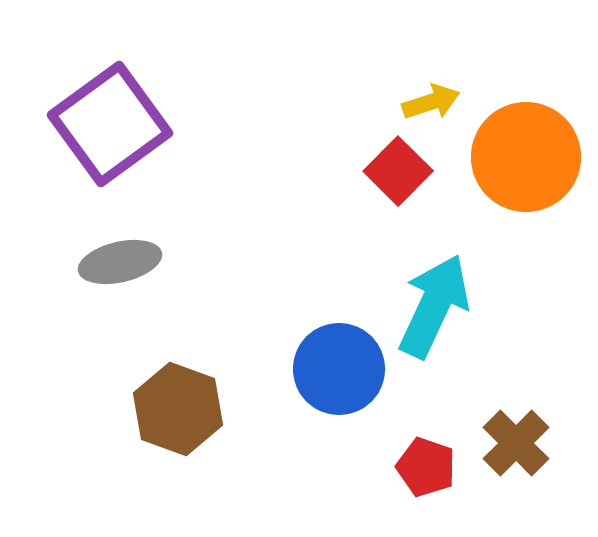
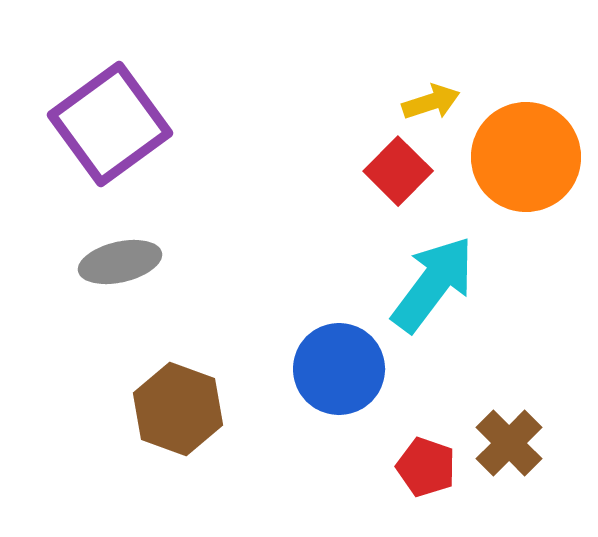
cyan arrow: moved 1 px left, 22 px up; rotated 12 degrees clockwise
brown cross: moved 7 px left
